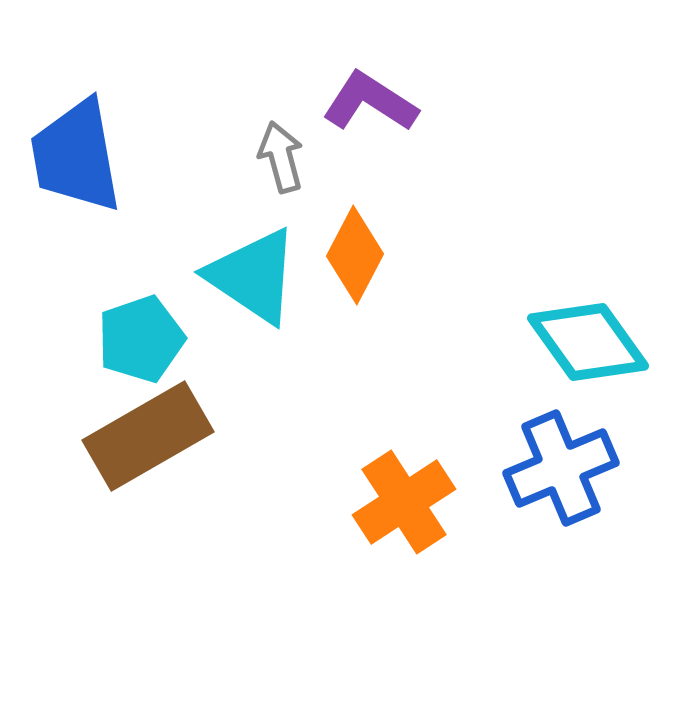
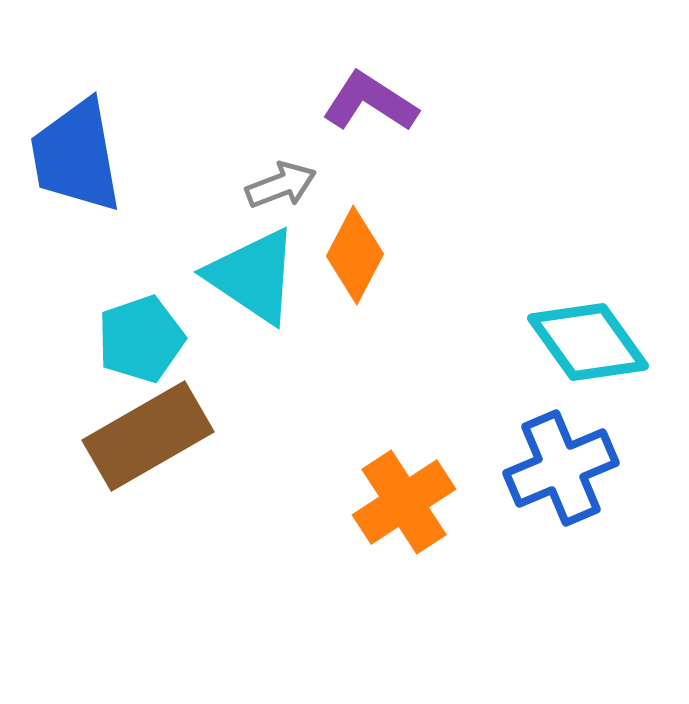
gray arrow: moved 28 px down; rotated 84 degrees clockwise
